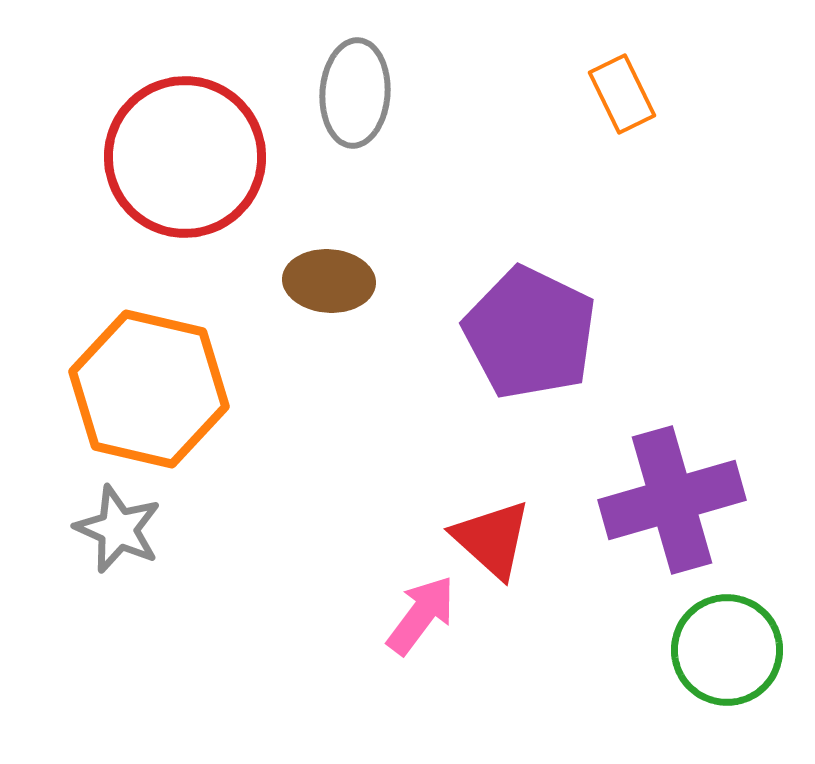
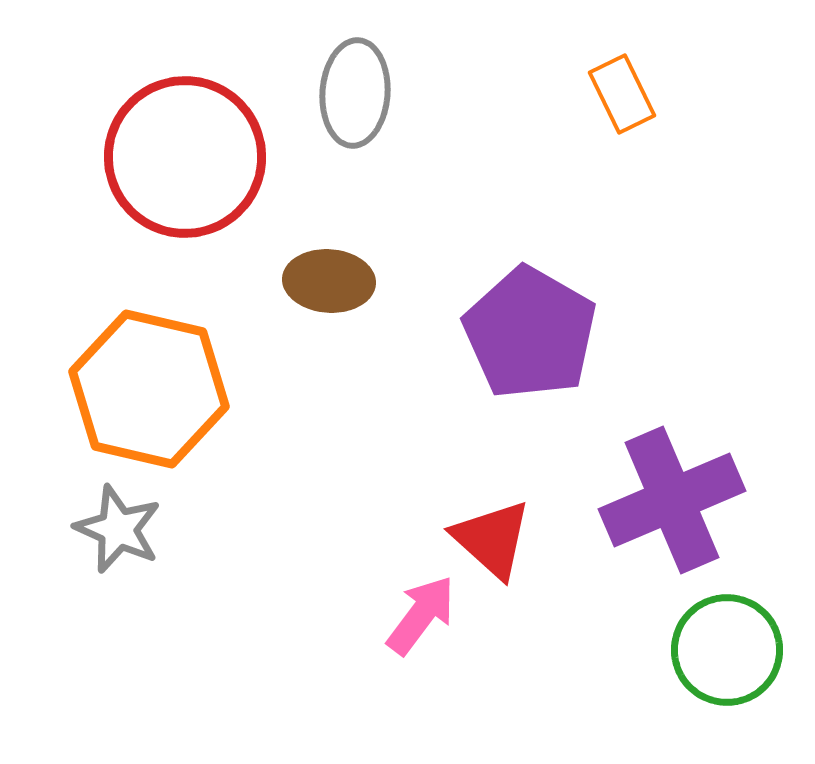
purple pentagon: rotated 4 degrees clockwise
purple cross: rotated 7 degrees counterclockwise
